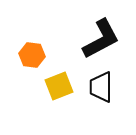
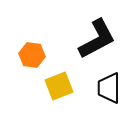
black L-shape: moved 4 px left
black trapezoid: moved 8 px right, 1 px down
